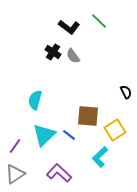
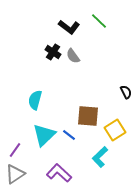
purple line: moved 4 px down
